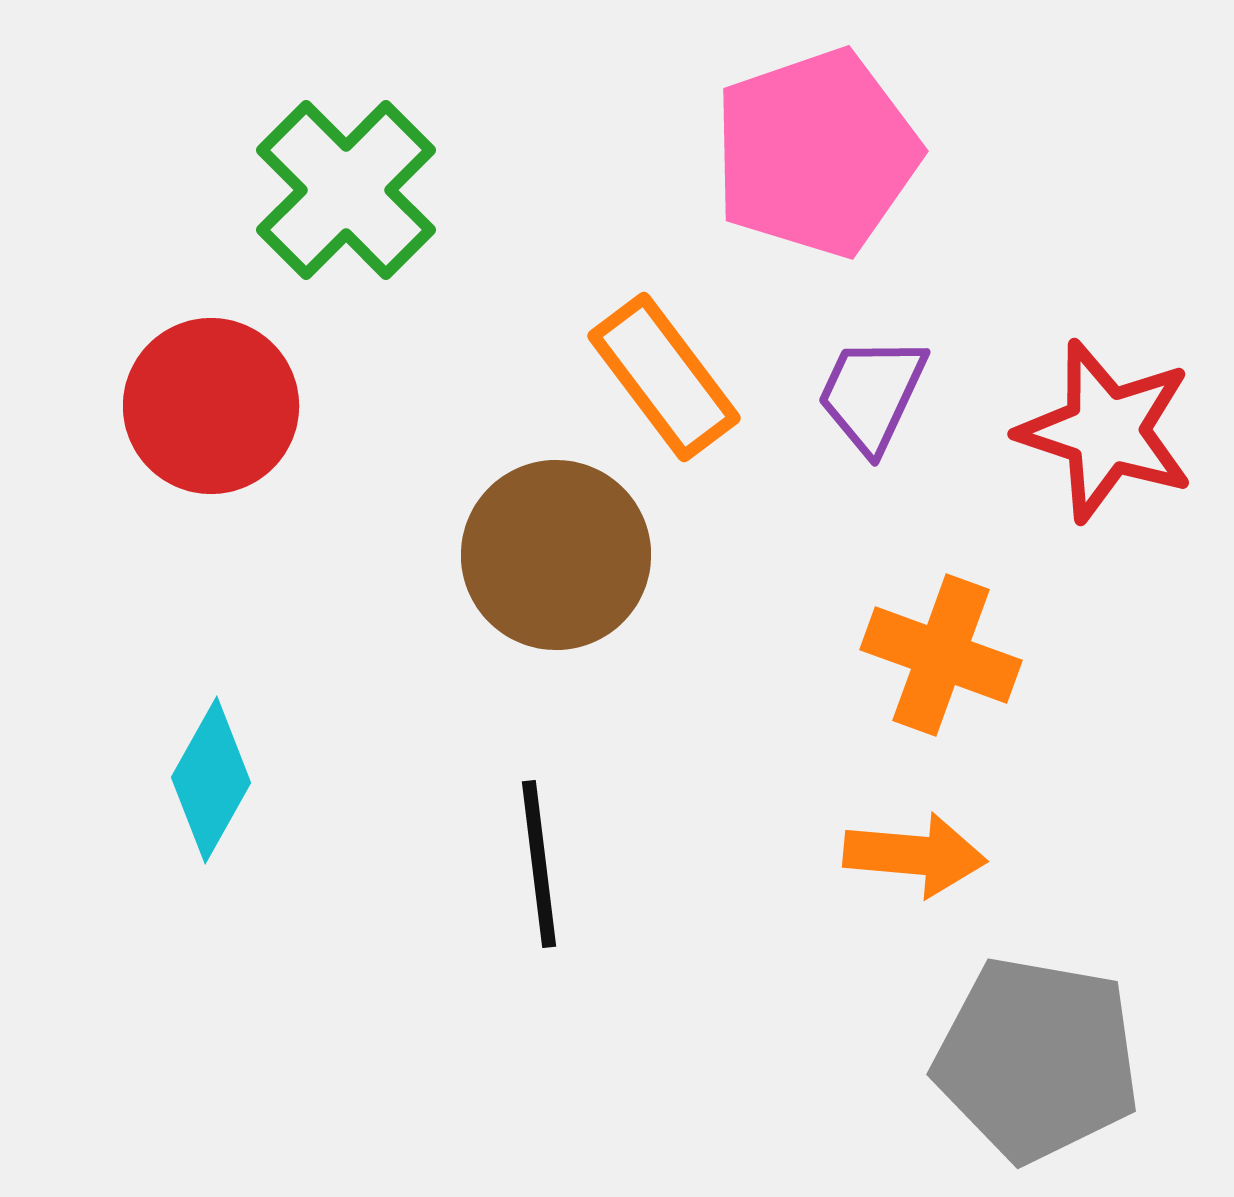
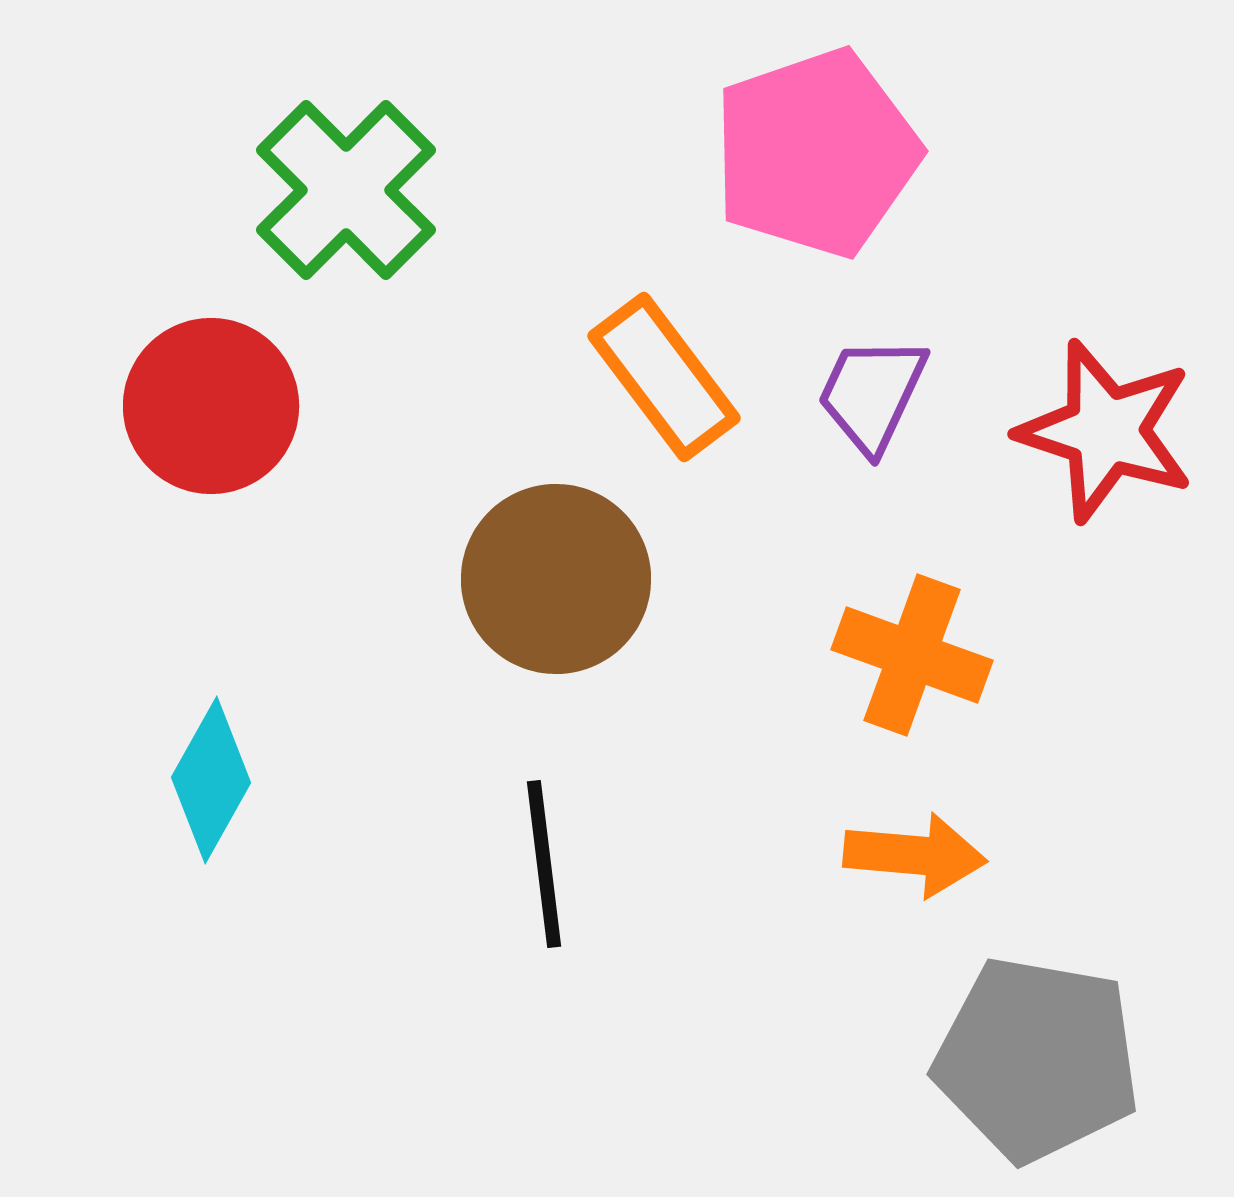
brown circle: moved 24 px down
orange cross: moved 29 px left
black line: moved 5 px right
